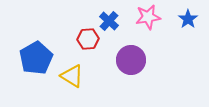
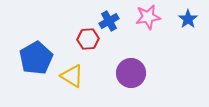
blue cross: rotated 18 degrees clockwise
purple circle: moved 13 px down
